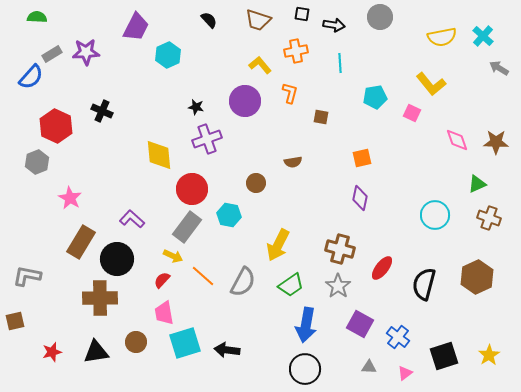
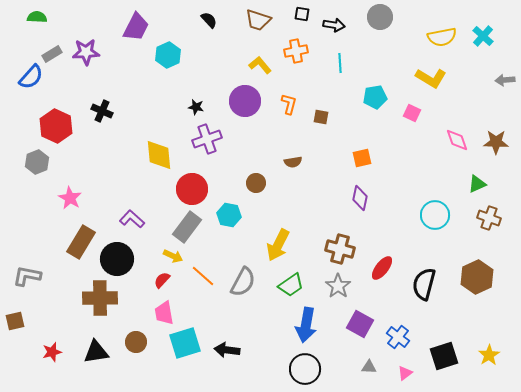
gray arrow at (499, 68): moved 6 px right, 12 px down; rotated 36 degrees counterclockwise
yellow L-shape at (431, 84): moved 6 px up; rotated 20 degrees counterclockwise
orange L-shape at (290, 93): moved 1 px left, 11 px down
